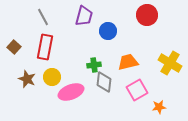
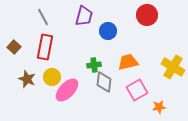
yellow cross: moved 3 px right, 4 px down
pink ellipse: moved 4 px left, 2 px up; rotated 25 degrees counterclockwise
